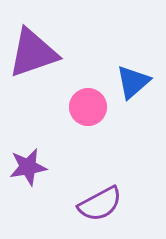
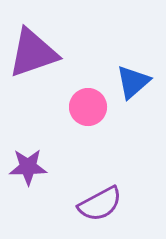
purple star: rotated 9 degrees clockwise
